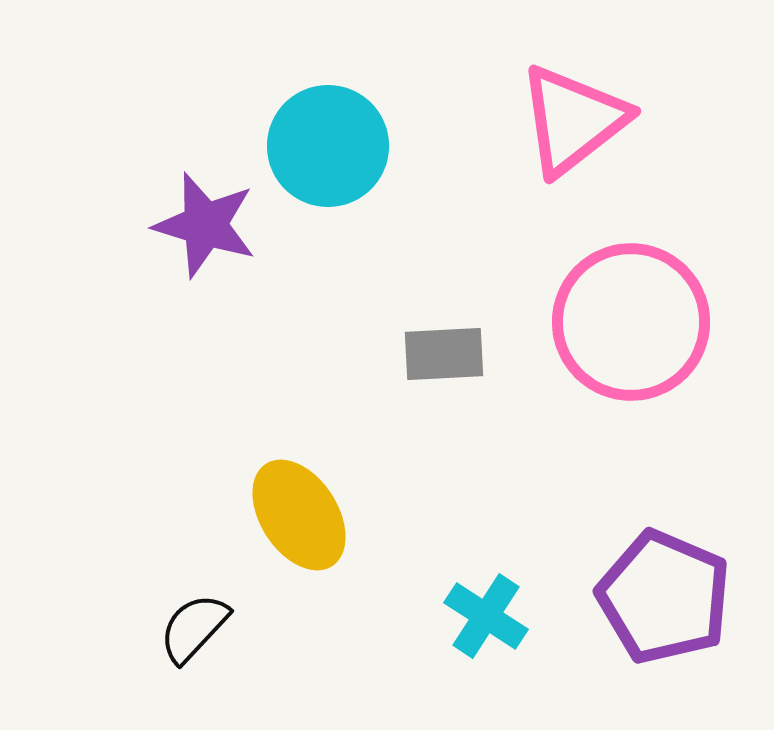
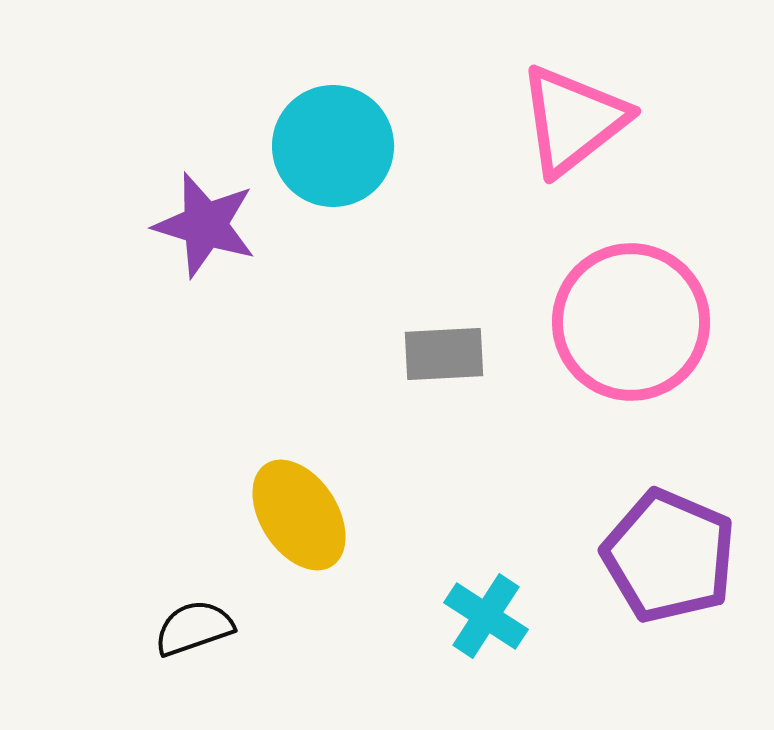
cyan circle: moved 5 px right
purple pentagon: moved 5 px right, 41 px up
black semicircle: rotated 28 degrees clockwise
